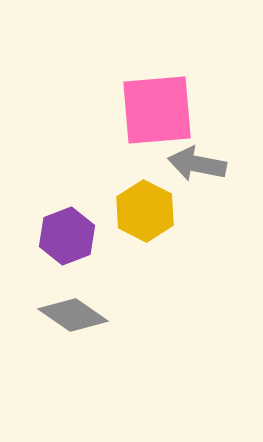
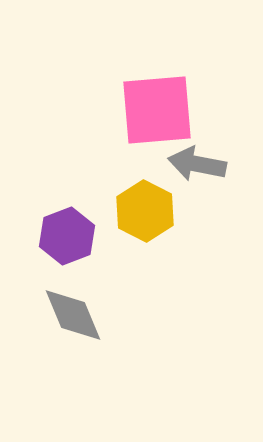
gray diamond: rotated 32 degrees clockwise
